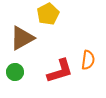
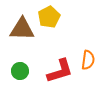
yellow pentagon: moved 1 px right, 3 px down
brown triangle: moved 9 px up; rotated 32 degrees clockwise
green circle: moved 5 px right, 1 px up
